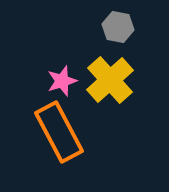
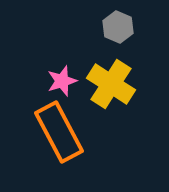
gray hexagon: rotated 12 degrees clockwise
yellow cross: moved 1 px right, 4 px down; rotated 15 degrees counterclockwise
